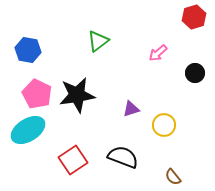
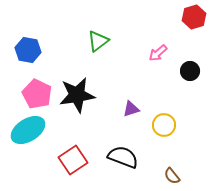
black circle: moved 5 px left, 2 px up
brown semicircle: moved 1 px left, 1 px up
